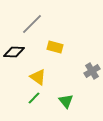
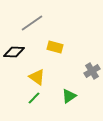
gray line: moved 1 px up; rotated 10 degrees clockwise
yellow triangle: moved 1 px left
green triangle: moved 3 px right, 5 px up; rotated 35 degrees clockwise
